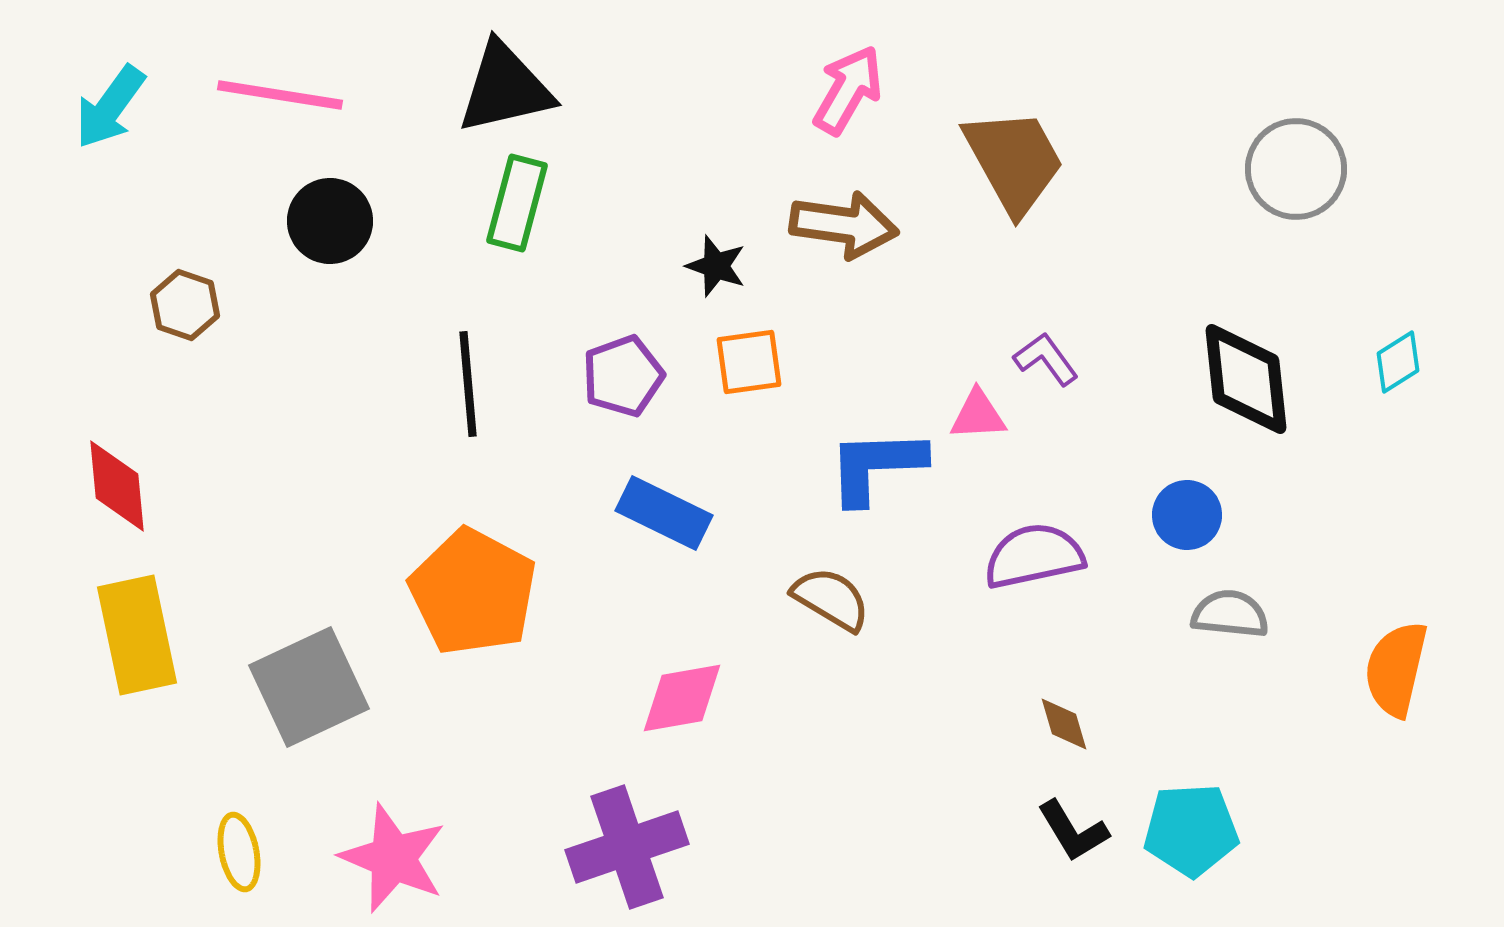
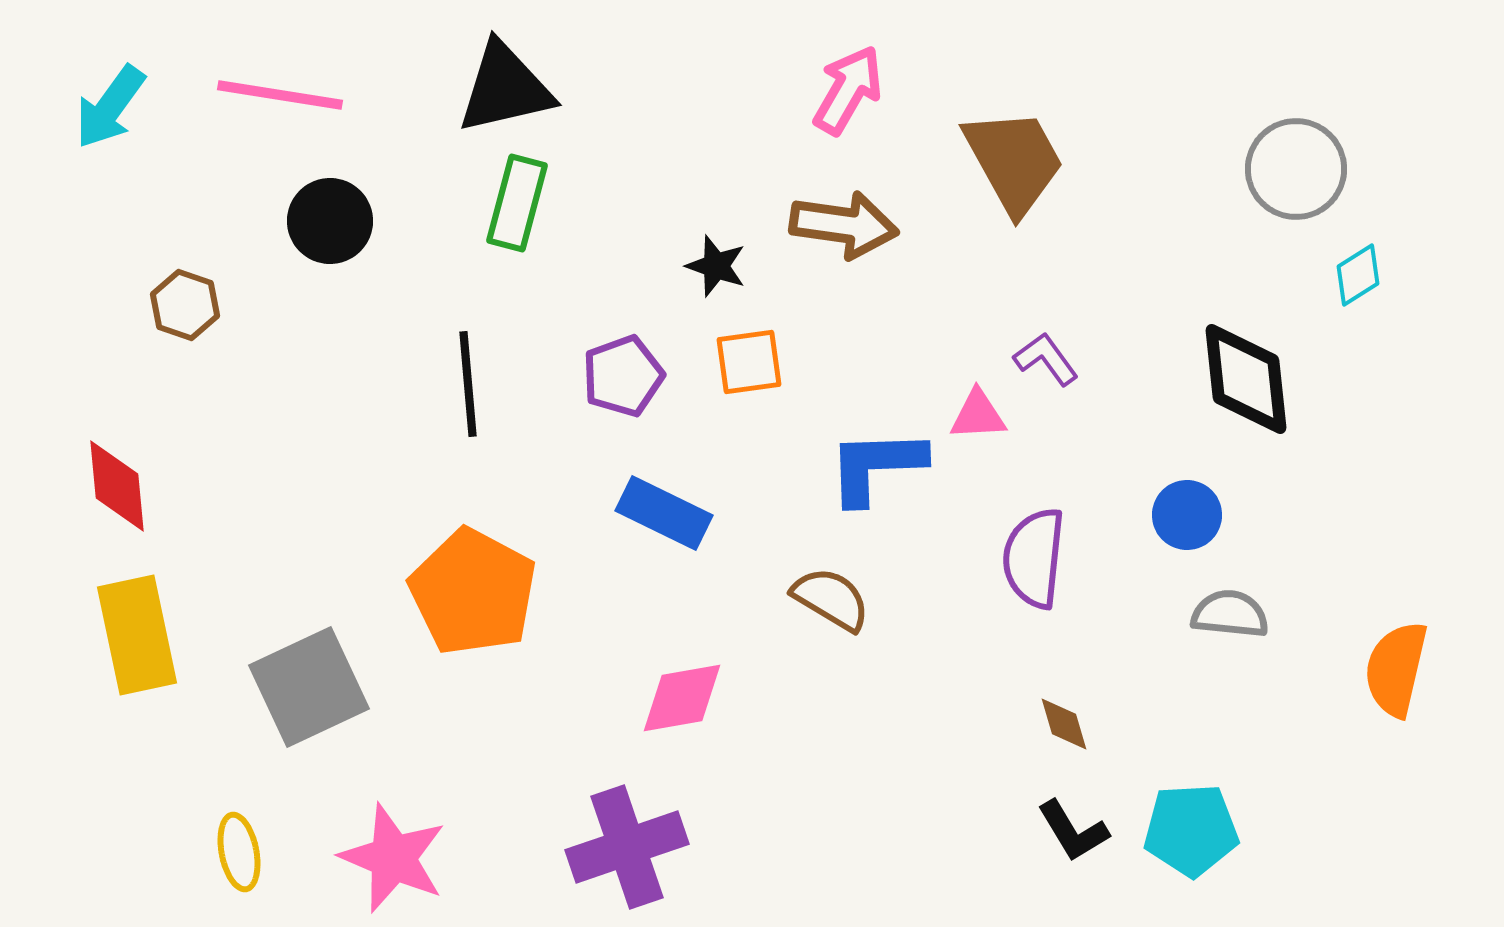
cyan diamond: moved 40 px left, 87 px up
purple semicircle: moved 2 px down; rotated 72 degrees counterclockwise
